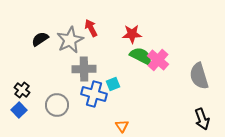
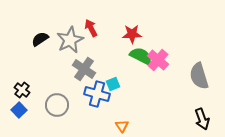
gray cross: rotated 35 degrees clockwise
blue cross: moved 3 px right
